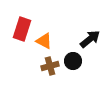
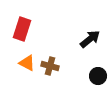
orange triangle: moved 17 px left, 22 px down
black circle: moved 25 px right, 15 px down
brown cross: rotated 30 degrees clockwise
